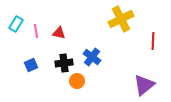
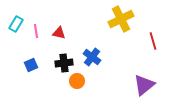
red line: rotated 18 degrees counterclockwise
